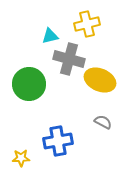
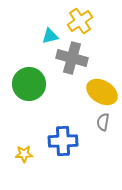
yellow cross: moved 7 px left, 3 px up; rotated 20 degrees counterclockwise
gray cross: moved 3 px right, 1 px up
yellow ellipse: moved 2 px right, 12 px down; rotated 8 degrees clockwise
gray semicircle: rotated 108 degrees counterclockwise
blue cross: moved 5 px right; rotated 8 degrees clockwise
yellow star: moved 3 px right, 4 px up
